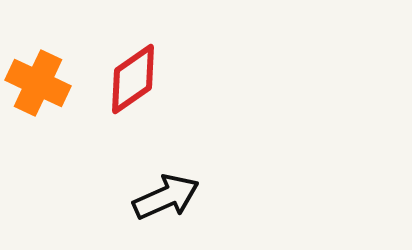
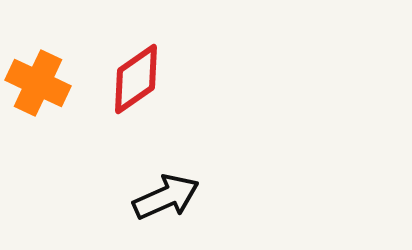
red diamond: moved 3 px right
